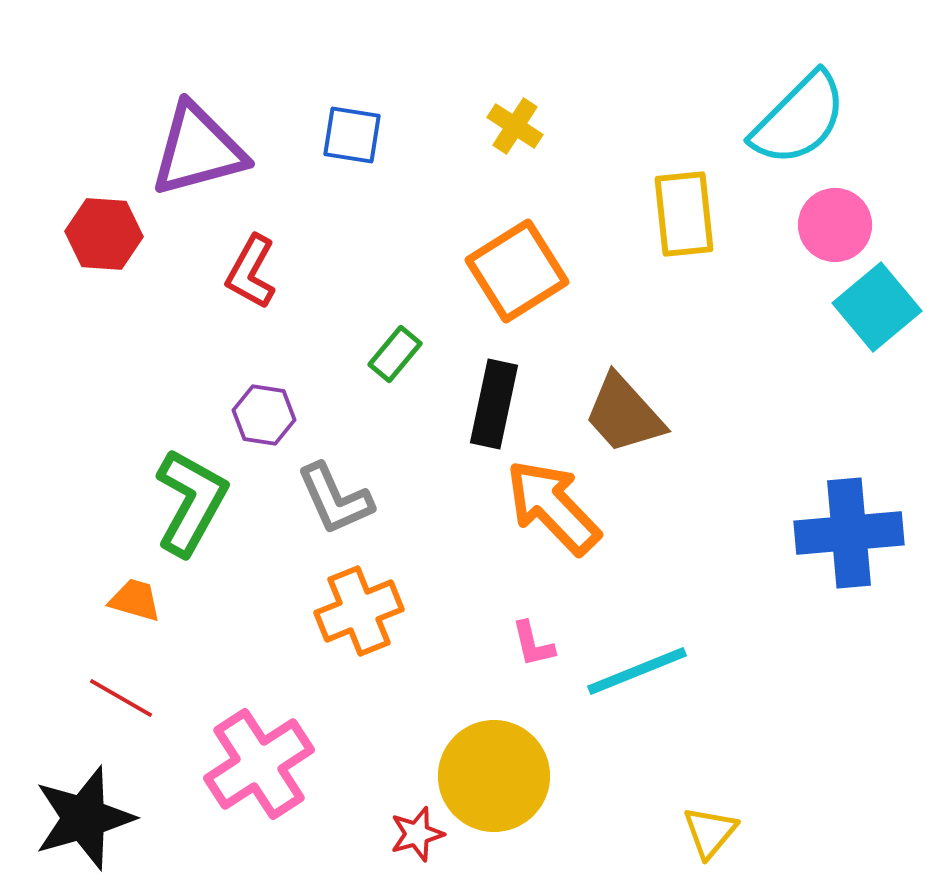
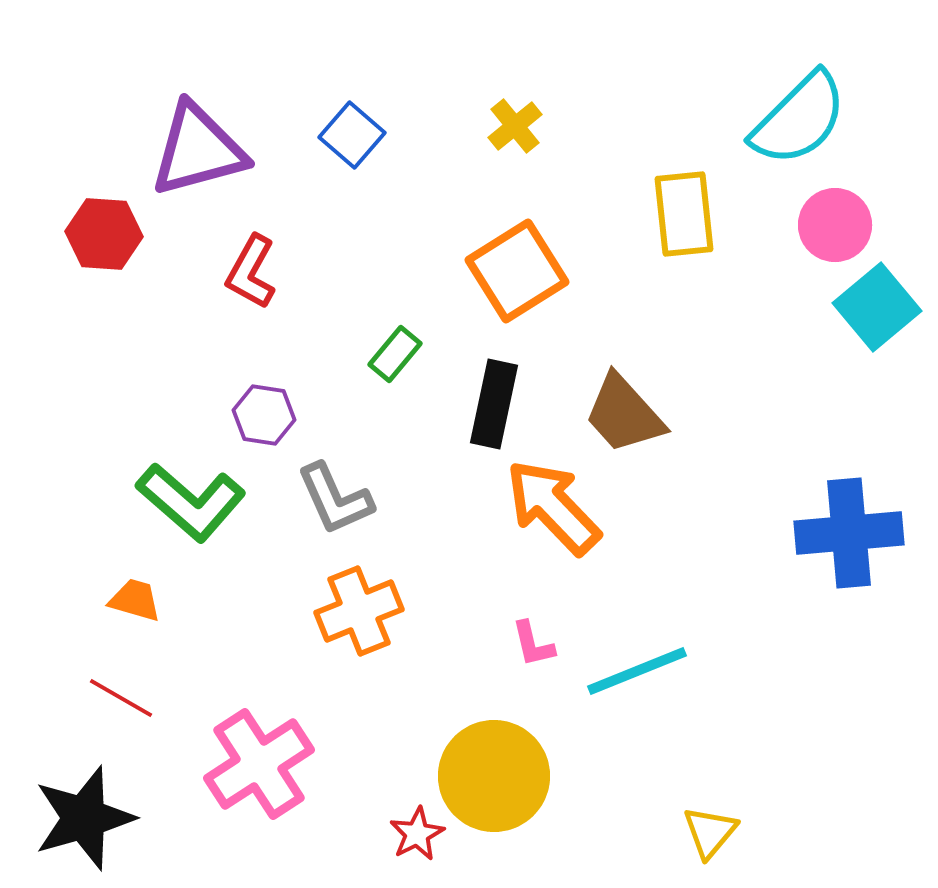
yellow cross: rotated 18 degrees clockwise
blue square: rotated 32 degrees clockwise
green L-shape: rotated 102 degrees clockwise
red star: rotated 12 degrees counterclockwise
